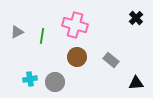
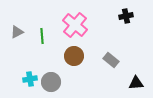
black cross: moved 10 px left, 2 px up; rotated 32 degrees clockwise
pink cross: rotated 25 degrees clockwise
green line: rotated 14 degrees counterclockwise
brown circle: moved 3 px left, 1 px up
gray circle: moved 4 px left
